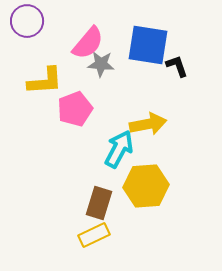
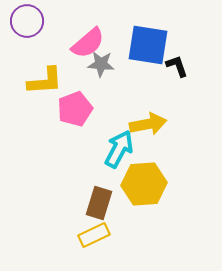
pink semicircle: rotated 9 degrees clockwise
yellow hexagon: moved 2 px left, 2 px up
